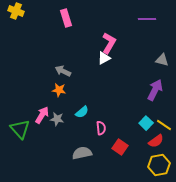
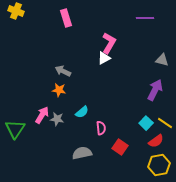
purple line: moved 2 px left, 1 px up
yellow line: moved 1 px right, 2 px up
green triangle: moved 5 px left; rotated 15 degrees clockwise
